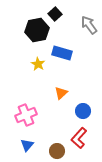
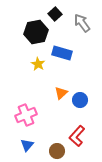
gray arrow: moved 7 px left, 2 px up
black hexagon: moved 1 px left, 2 px down
blue circle: moved 3 px left, 11 px up
red L-shape: moved 2 px left, 2 px up
